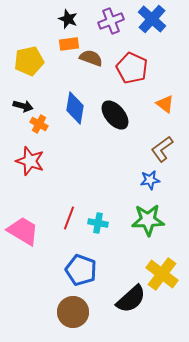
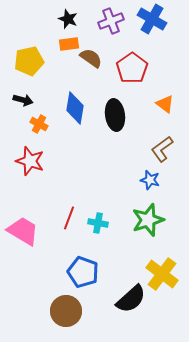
blue cross: rotated 12 degrees counterclockwise
brown semicircle: rotated 15 degrees clockwise
red pentagon: rotated 12 degrees clockwise
black arrow: moved 6 px up
black ellipse: rotated 32 degrees clockwise
blue star: rotated 24 degrees clockwise
green star: rotated 16 degrees counterclockwise
blue pentagon: moved 2 px right, 2 px down
brown circle: moved 7 px left, 1 px up
